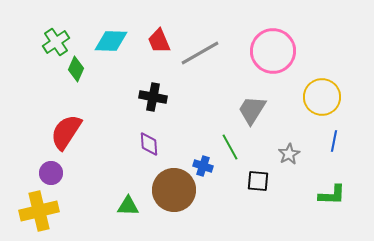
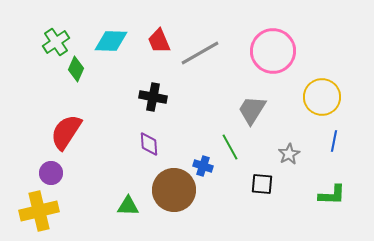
black square: moved 4 px right, 3 px down
